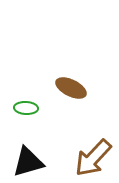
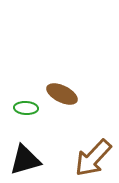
brown ellipse: moved 9 px left, 6 px down
black triangle: moved 3 px left, 2 px up
